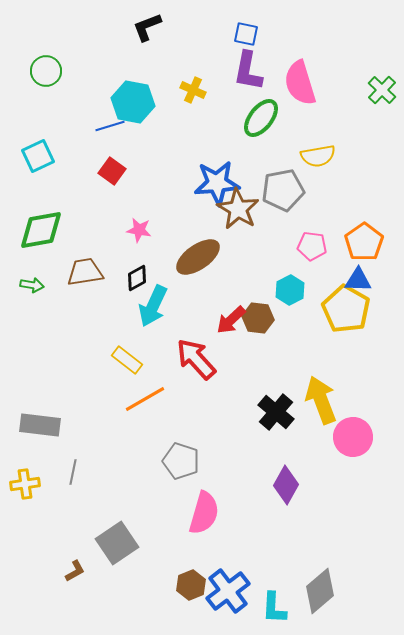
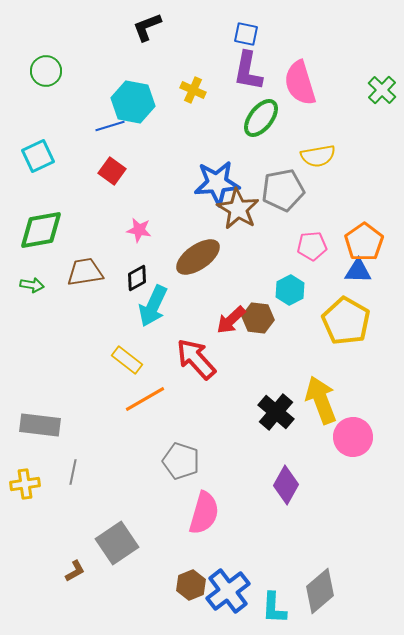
pink pentagon at (312, 246): rotated 12 degrees counterclockwise
blue triangle at (358, 280): moved 9 px up
yellow pentagon at (346, 309): moved 12 px down
